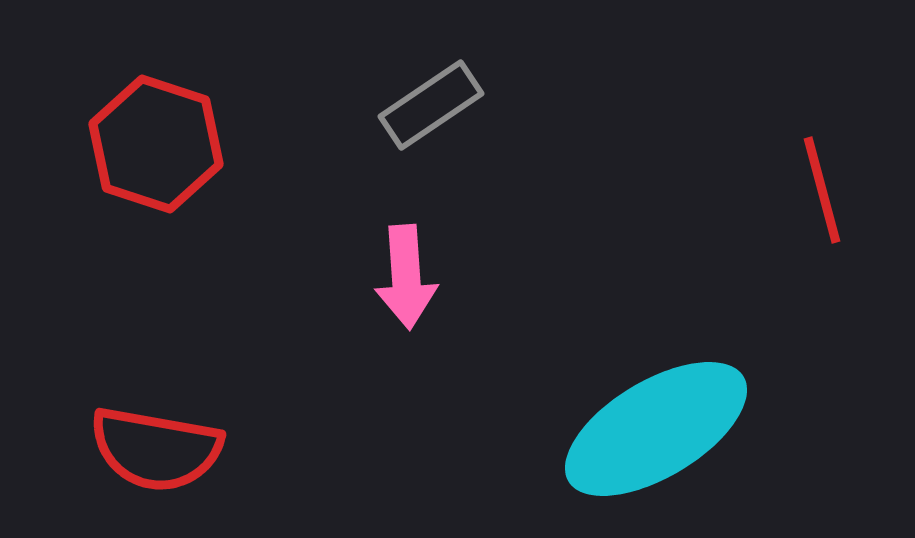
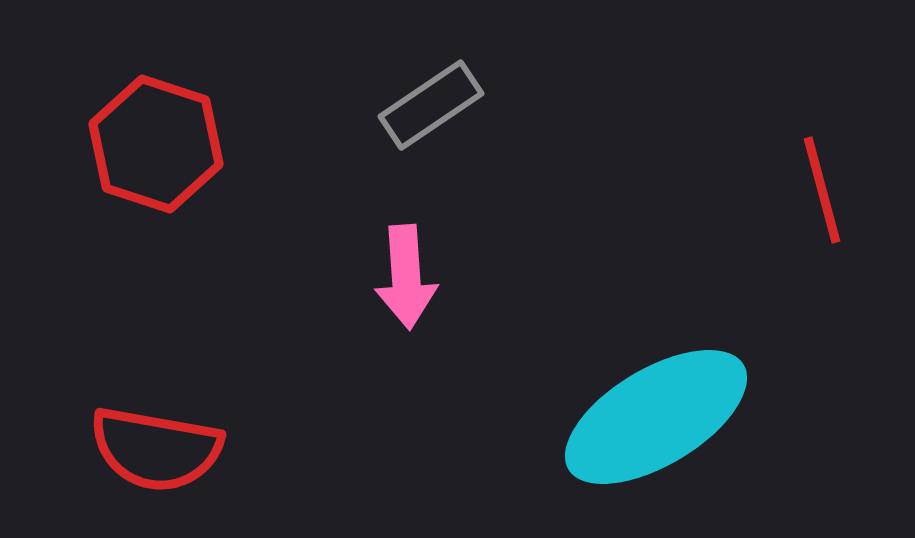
cyan ellipse: moved 12 px up
